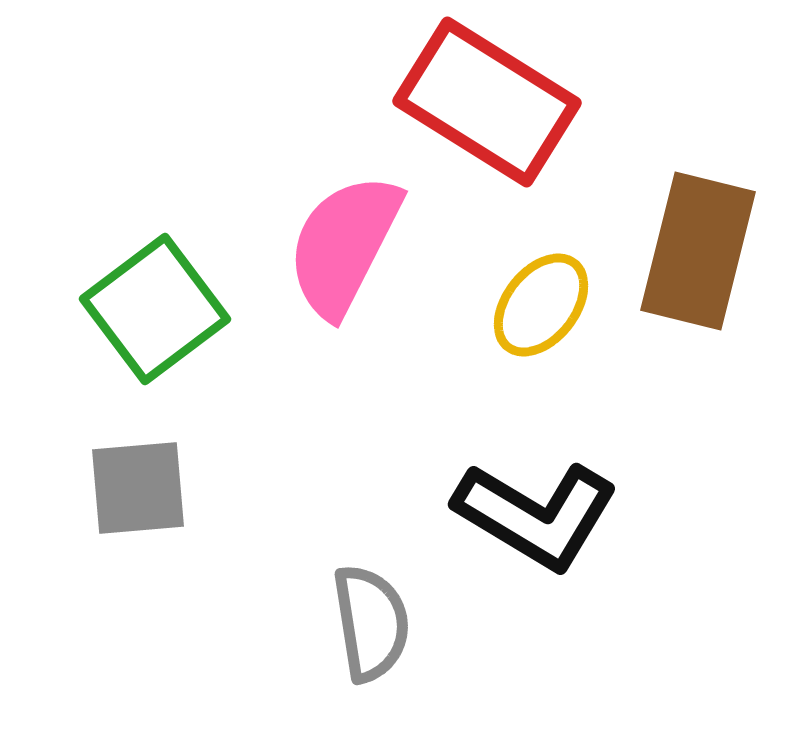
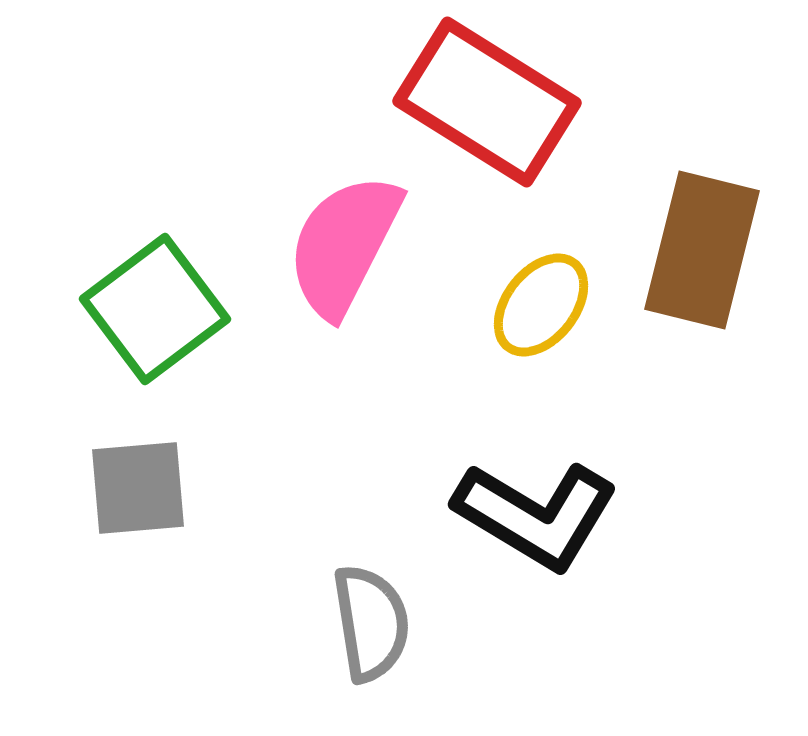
brown rectangle: moved 4 px right, 1 px up
